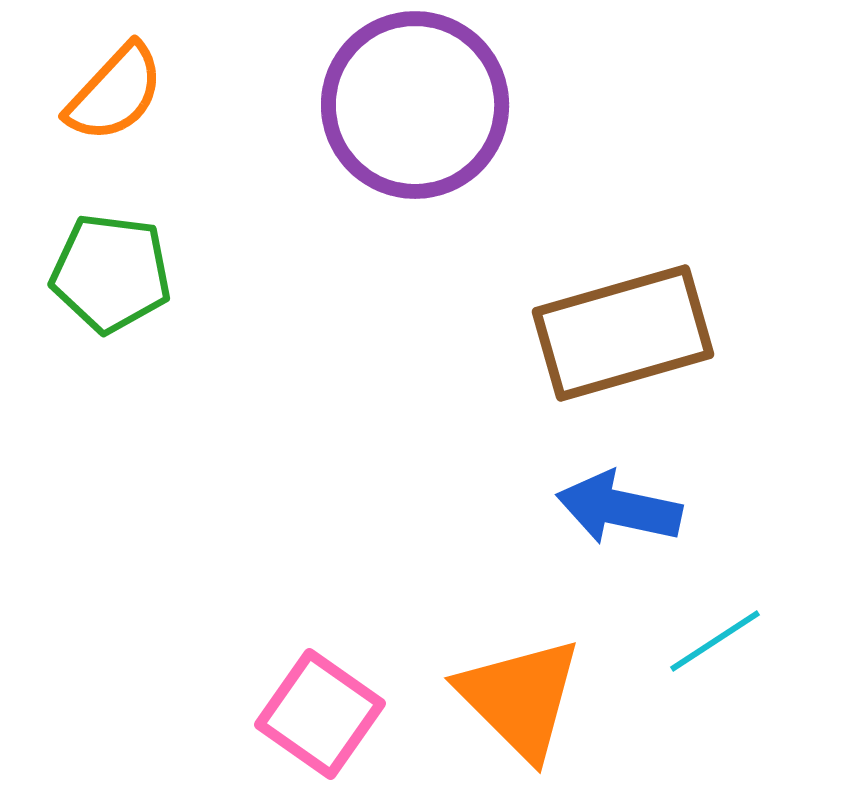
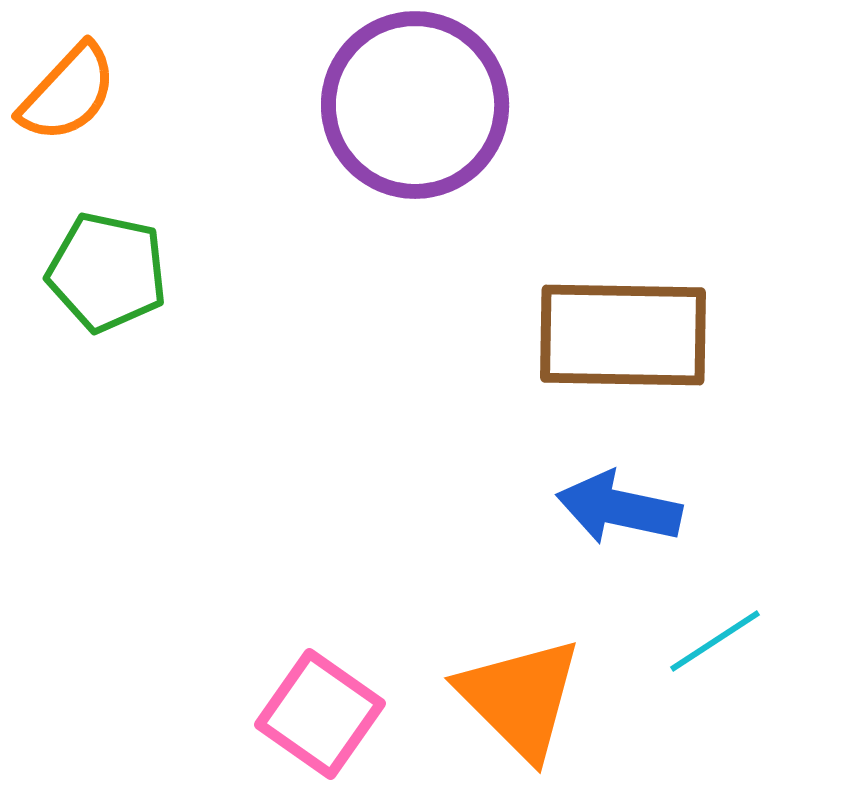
orange semicircle: moved 47 px left
green pentagon: moved 4 px left, 1 px up; rotated 5 degrees clockwise
brown rectangle: moved 2 px down; rotated 17 degrees clockwise
